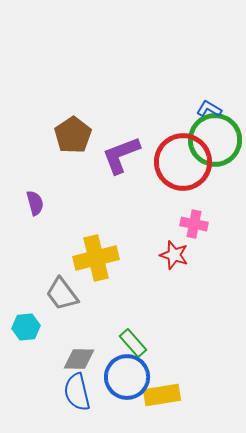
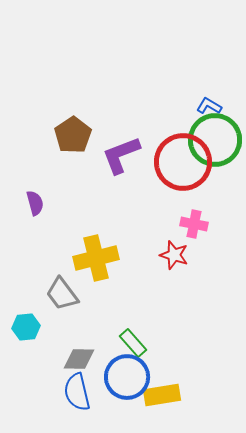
blue L-shape: moved 3 px up
